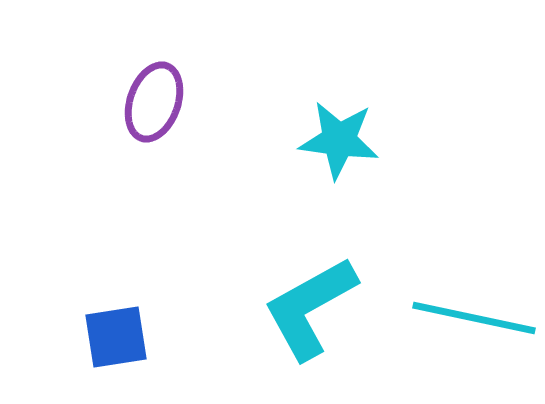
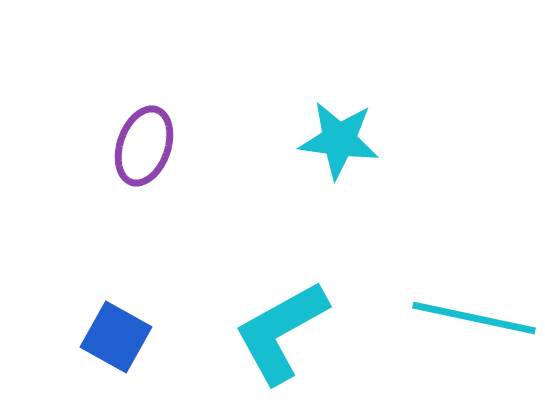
purple ellipse: moved 10 px left, 44 px down
cyan L-shape: moved 29 px left, 24 px down
blue square: rotated 38 degrees clockwise
